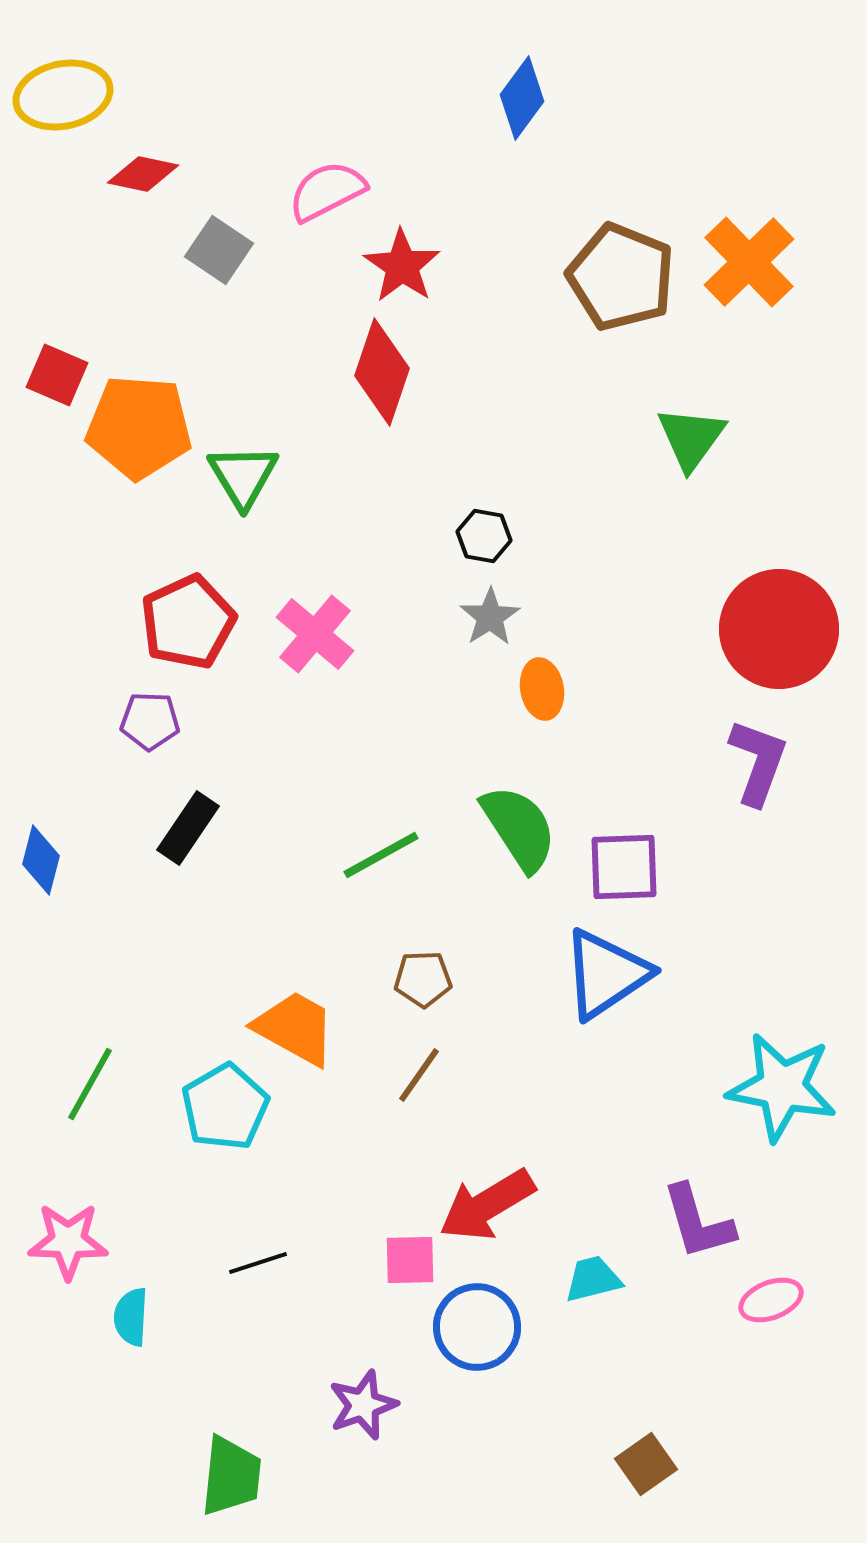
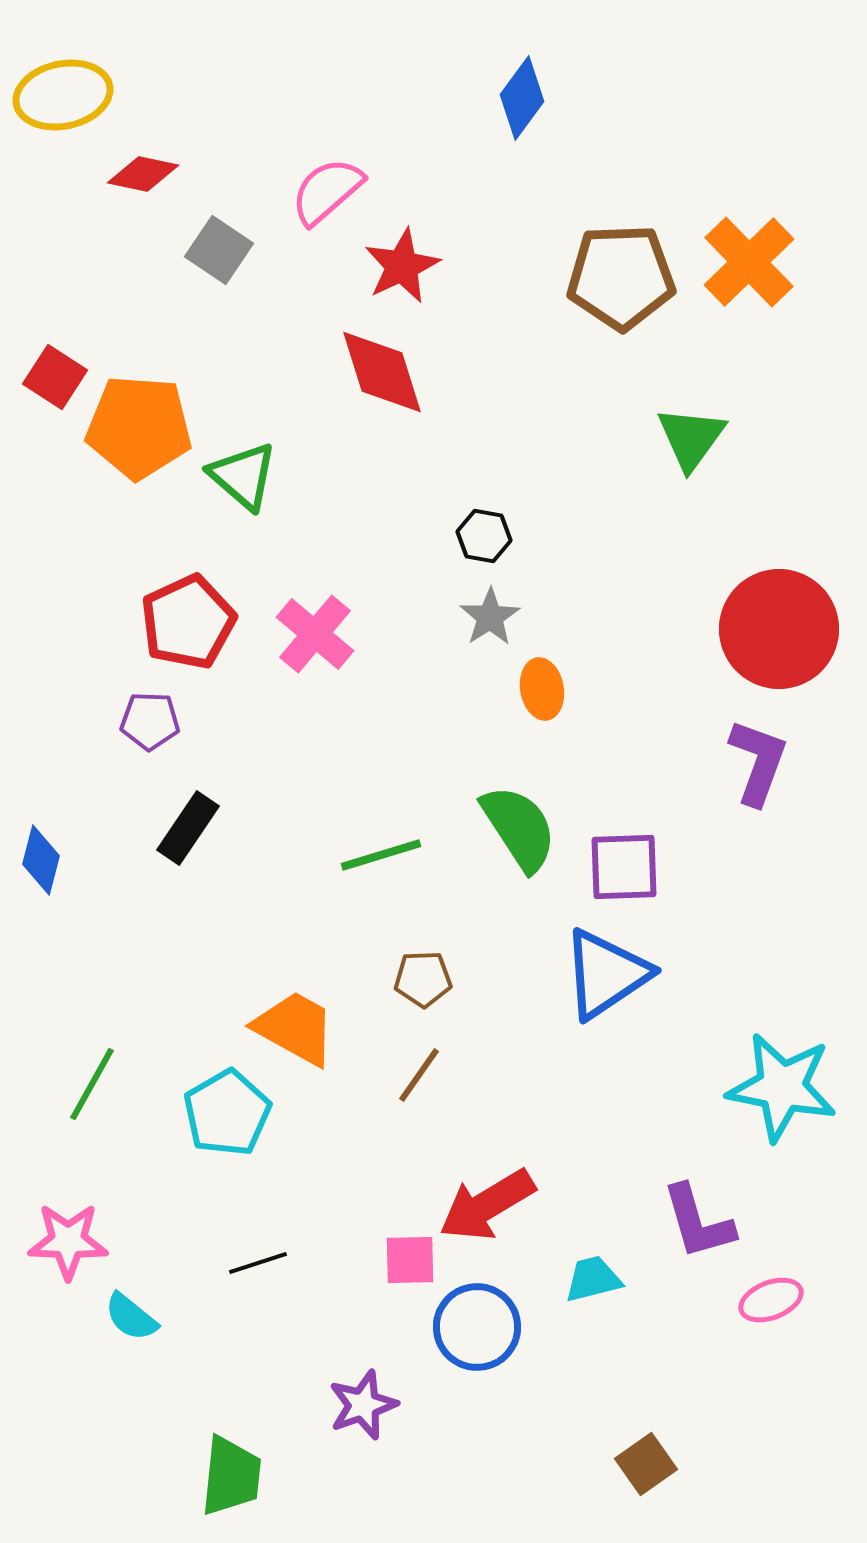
pink semicircle at (327, 191): rotated 14 degrees counterclockwise
red star at (402, 266): rotated 12 degrees clockwise
brown pentagon at (621, 277): rotated 24 degrees counterclockwise
red diamond at (382, 372): rotated 36 degrees counterclockwise
red square at (57, 375): moved 2 px left, 2 px down; rotated 10 degrees clockwise
green triangle at (243, 476): rotated 18 degrees counterclockwise
green line at (381, 855): rotated 12 degrees clockwise
green line at (90, 1084): moved 2 px right
cyan pentagon at (225, 1107): moved 2 px right, 6 px down
cyan semicircle at (131, 1317): rotated 54 degrees counterclockwise
